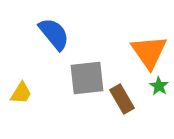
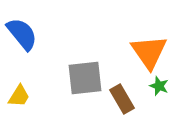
blue semicircle: moved 32 px left
gray square: moved 2 px left
green star: rotated 12 degrees counterclockwise
yellow trapezoid: moved 2 px left, 3 px down
